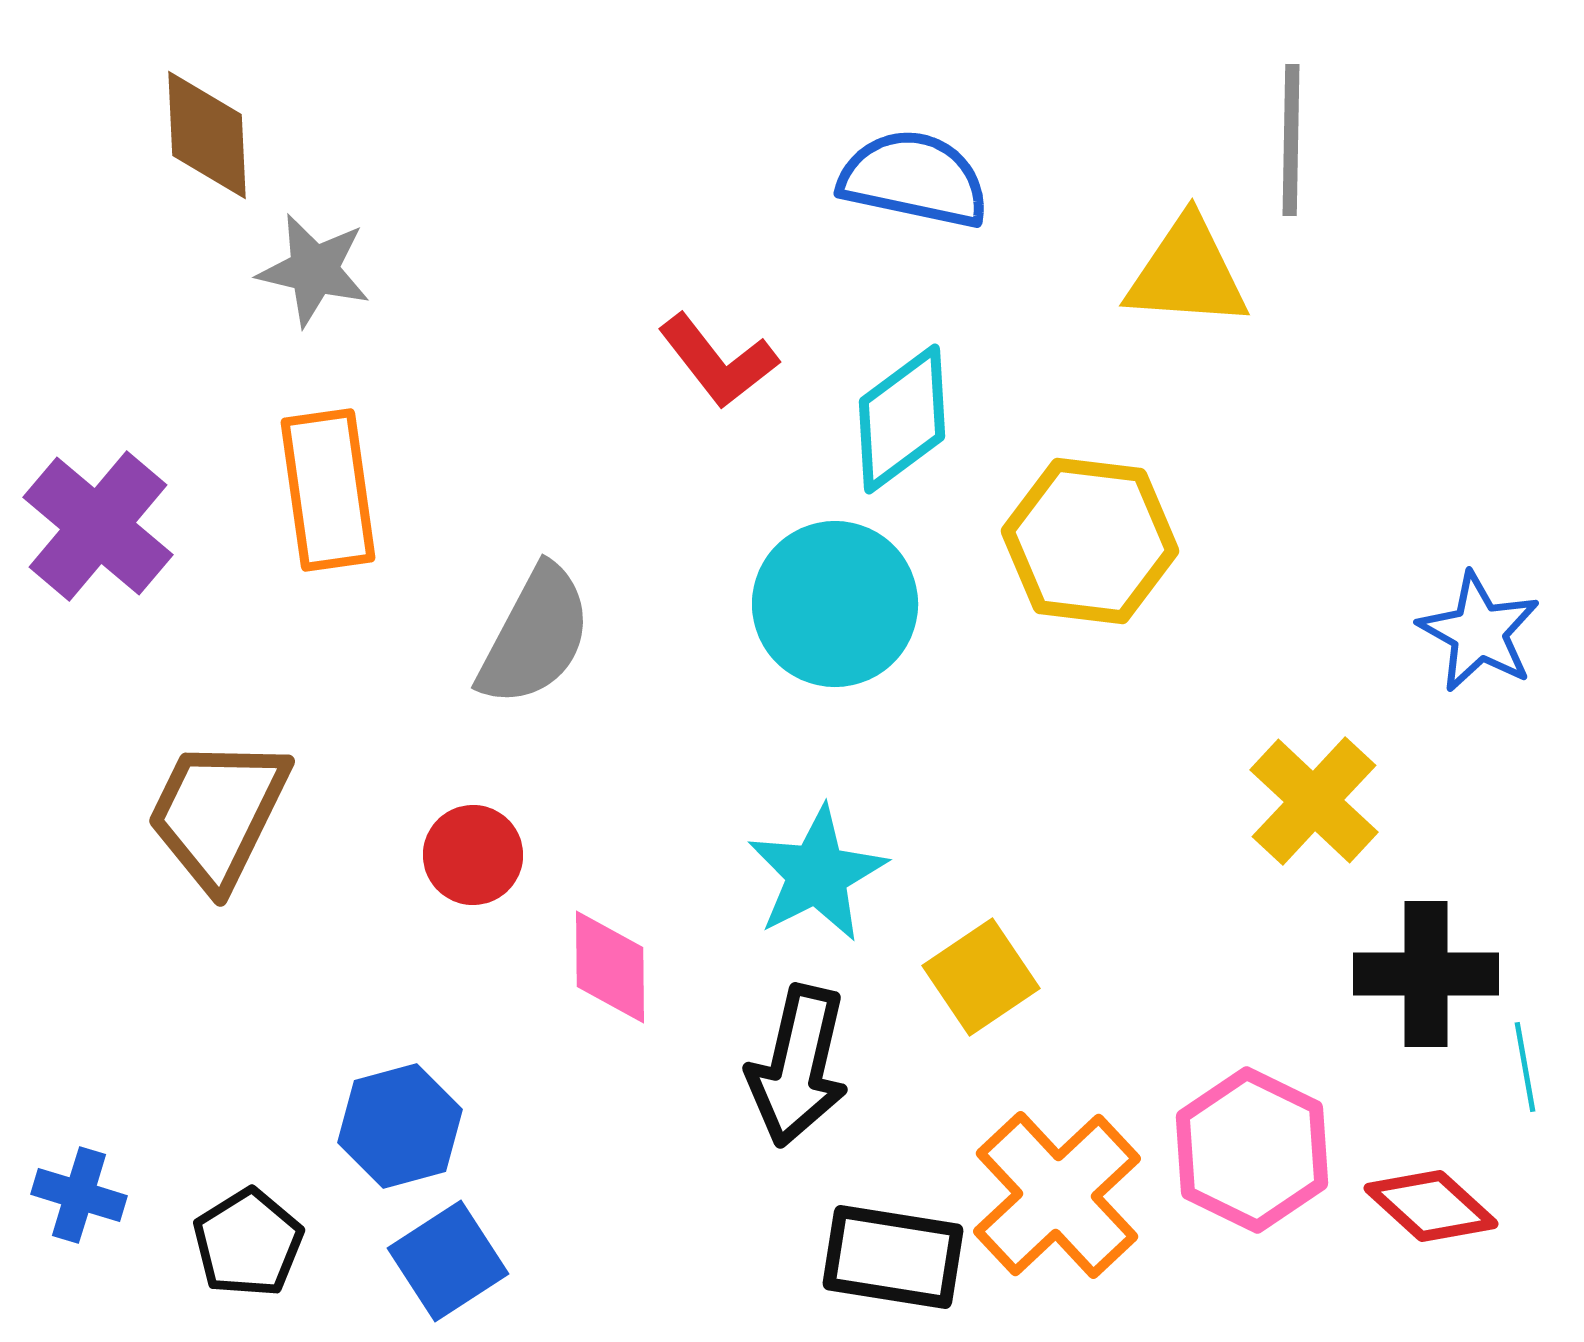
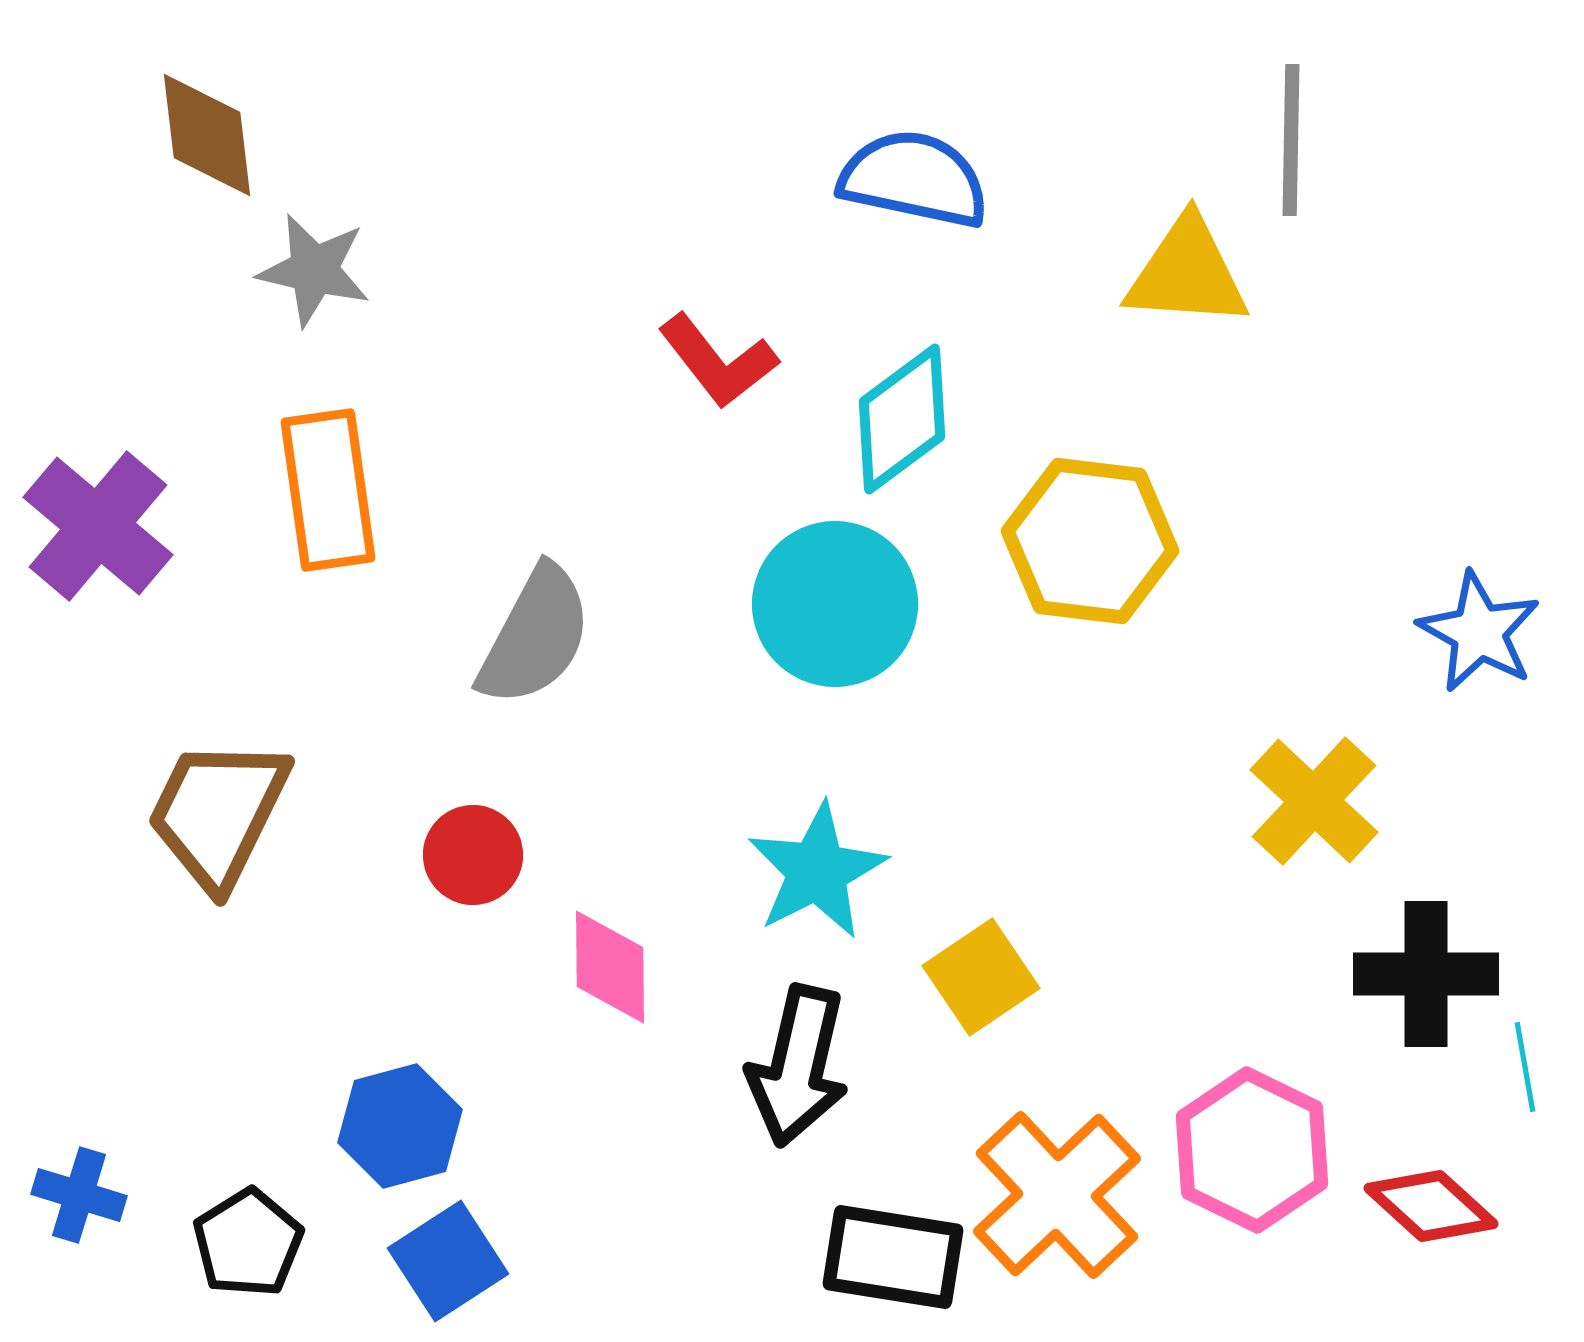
brown diamond: rotated 4 degrees counterclockwise
cyan star: moved 3 px up
